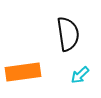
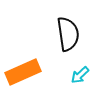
orange rectangle: rotated 16 degrees counterclockwise
